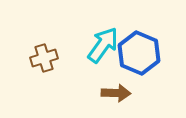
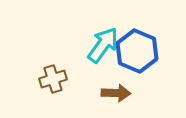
blue hexagon: moved 2 px left, 2 px up
brown cross: moved 9 px right, 21 px down
